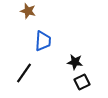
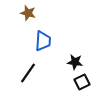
brown star: moved 2 px down
black line: moved 4 px right
